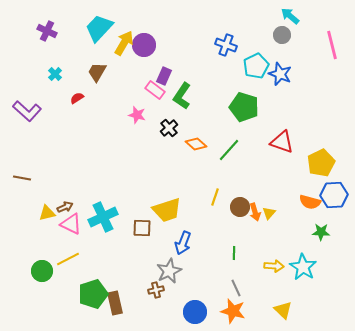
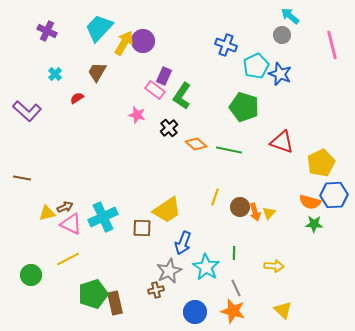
purple circle at (144, 45): moved 1 px left, 4 px up
green line at (229, 150): rotated 60 degrees clockwise
yellow trapezoid at (167, 210): rotated 16 degrees counterclockwise
green star at (321, 232): moved 7 px left, 8 px up
cyan star at (303, 267): moved 97 px left
green circle at (42, 271): moved 11 px left, 4 px down
